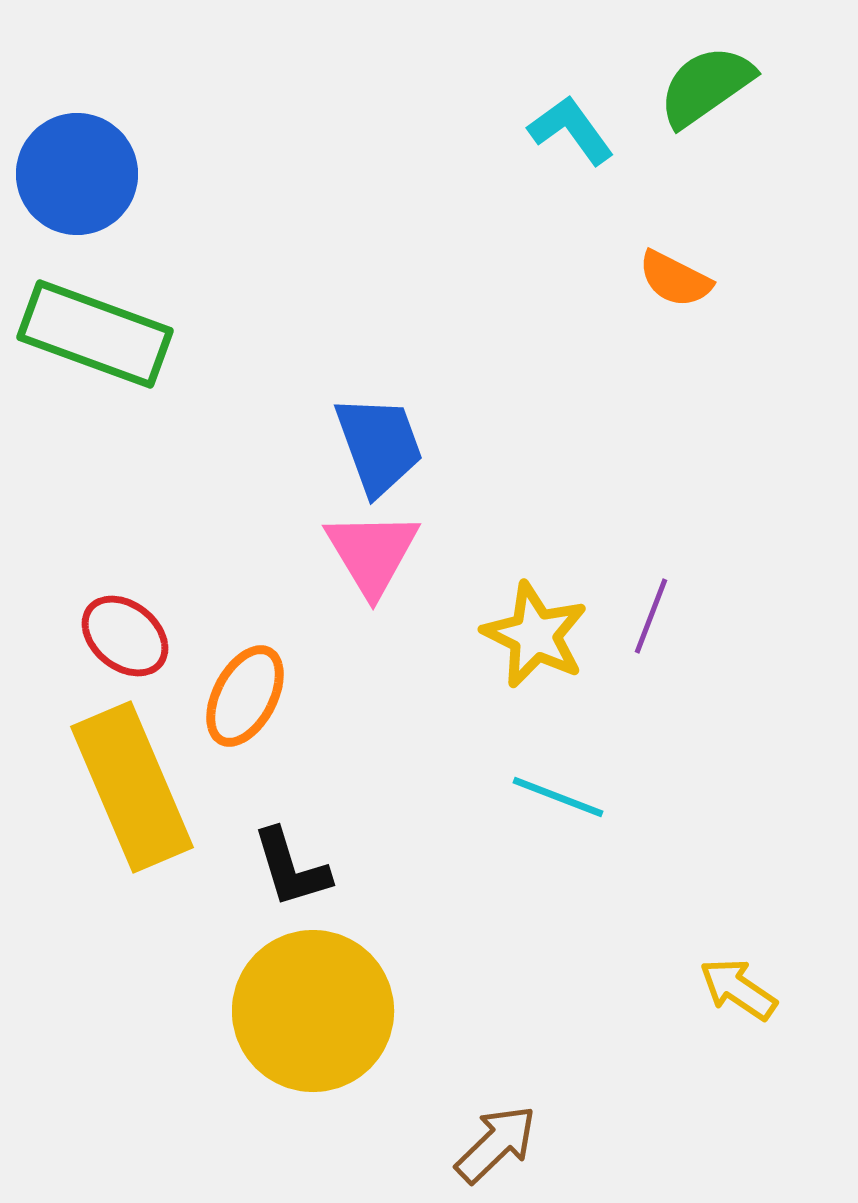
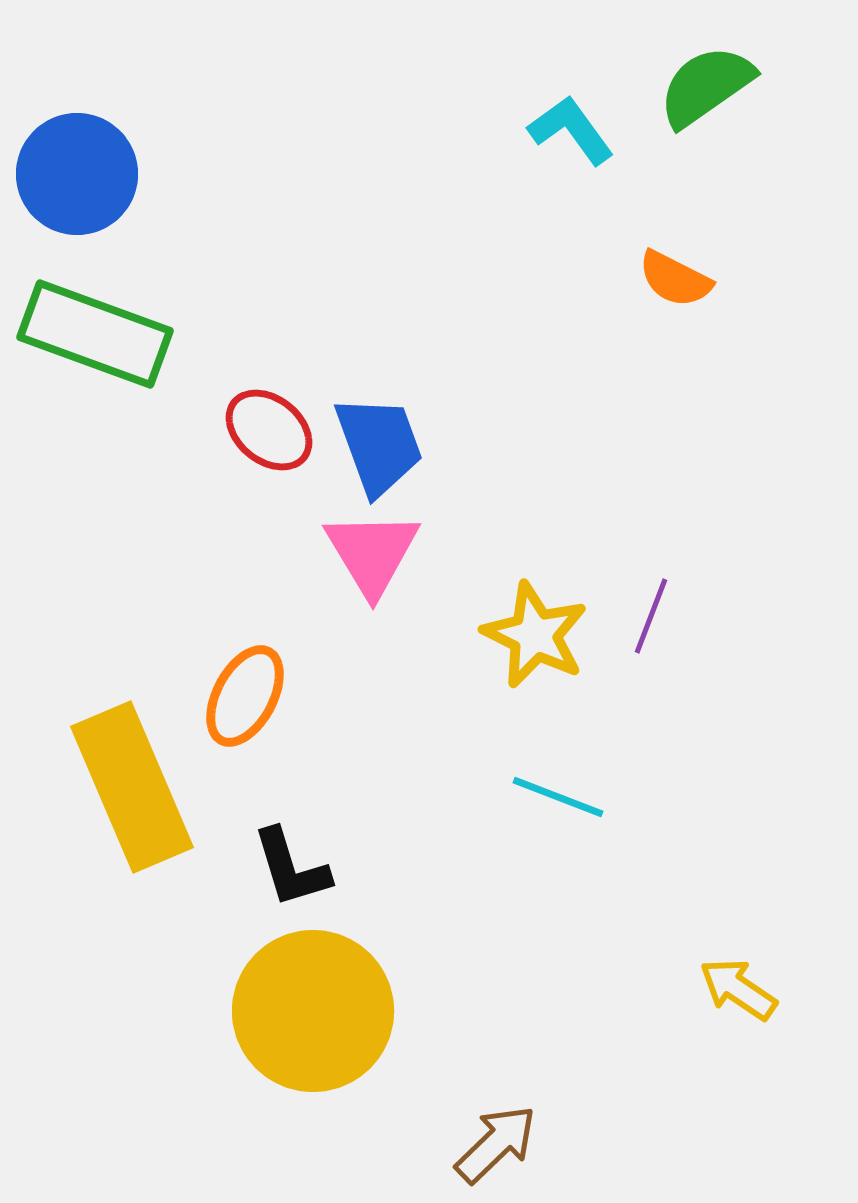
red ellipse: moved 144 px right, 206 px up
